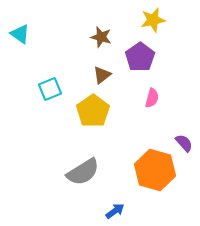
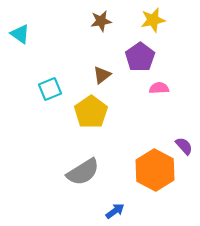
brown star: moved 16 px up; rotated 25 degrees counterclockwise
pink semicircle: moved 7 px right, 10 px up; rotated 108 degrees counterclockwise
yellow pentagon: moved 2 px left, 1 px down
purple semicircle: moved 3 px down
orange hexagon: rotated 12 degrees clockwise
